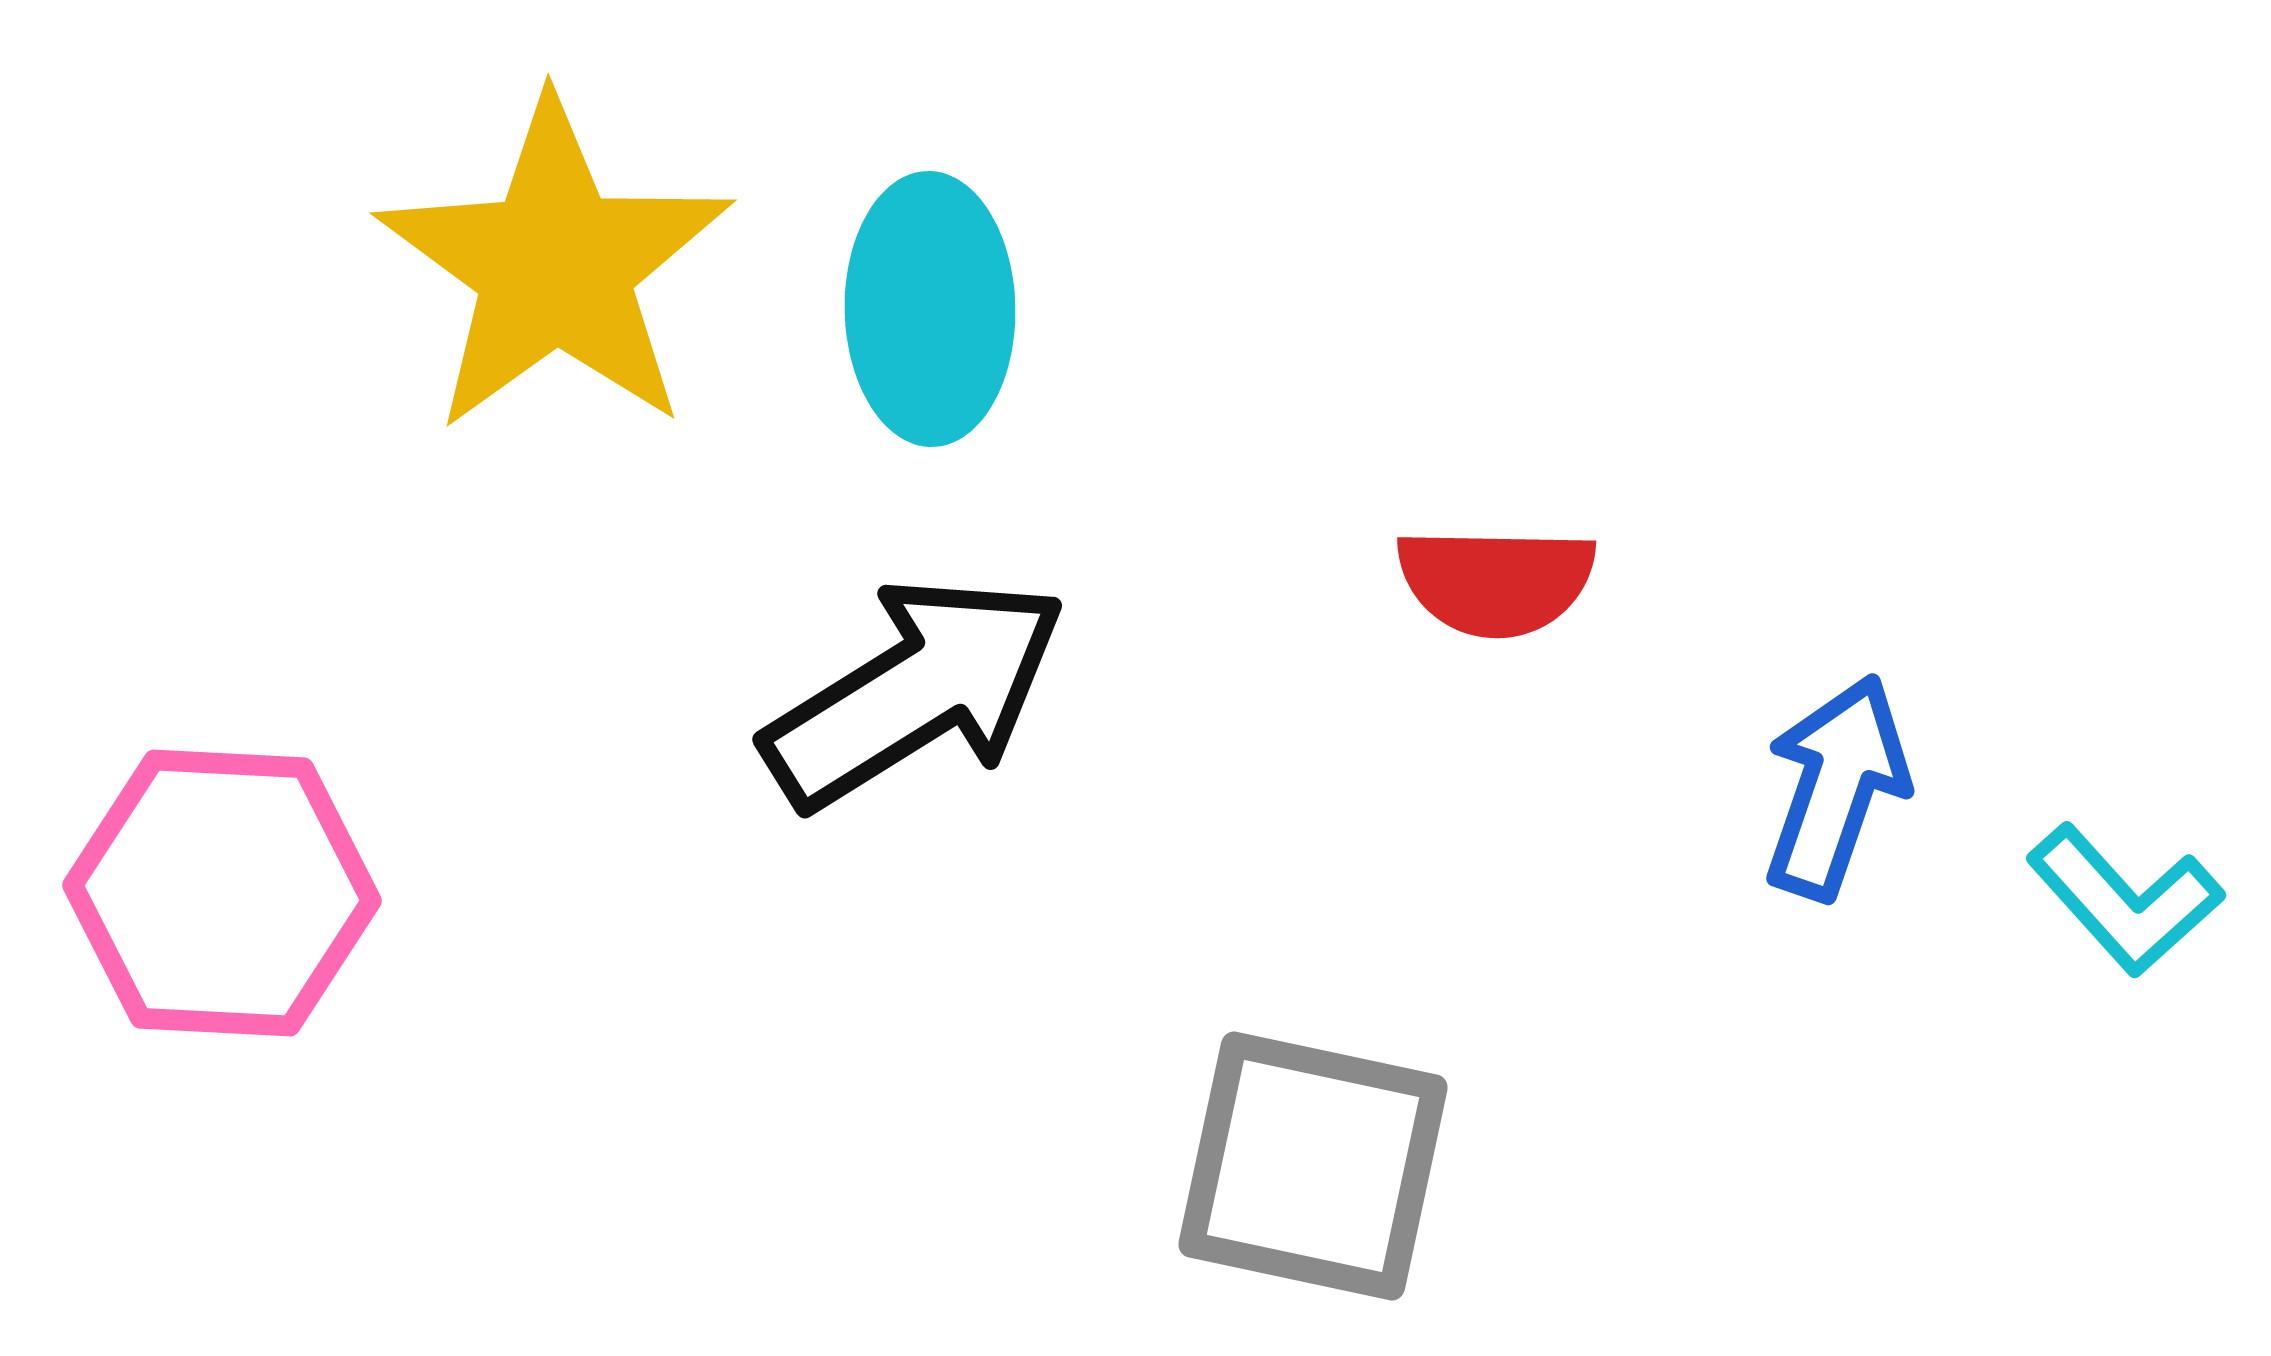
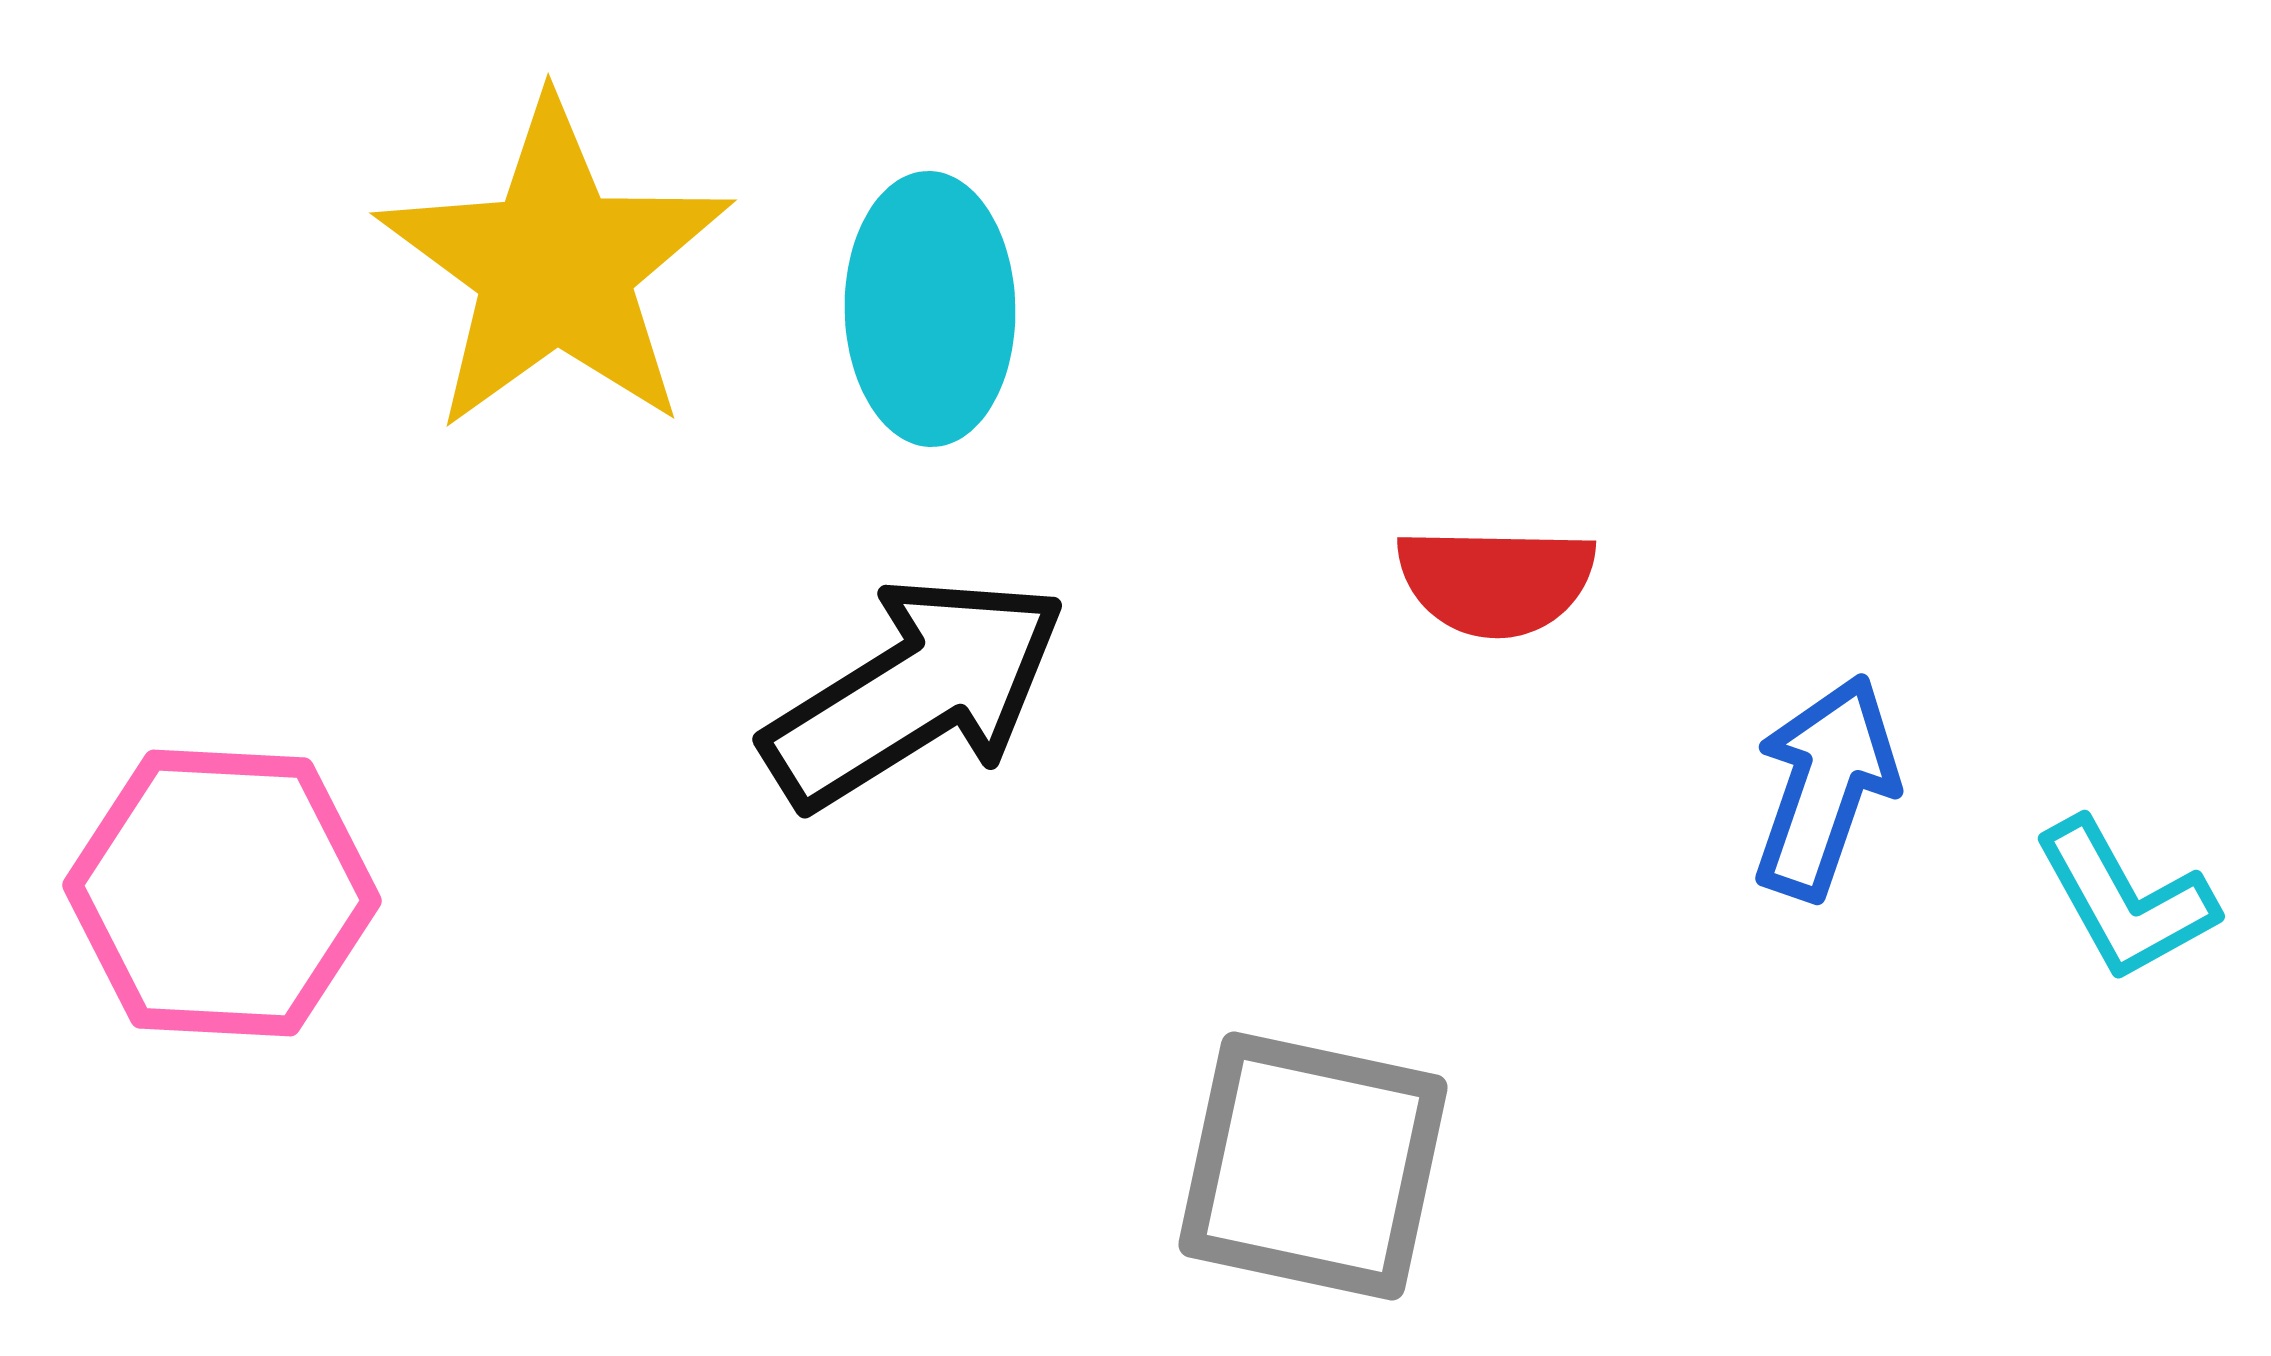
blue arrow: moved 11 px left
cyan L-shape: rotated 13 degrees clockwise
